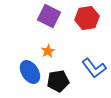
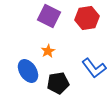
blue ellipse: moved 2 px left, 1 px up
black pentagon: moved 2 px down
